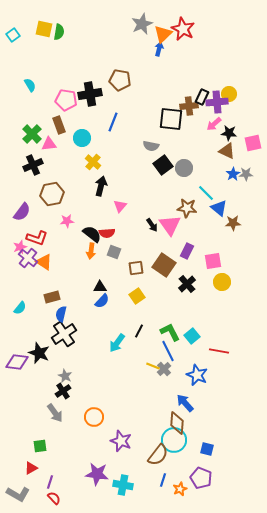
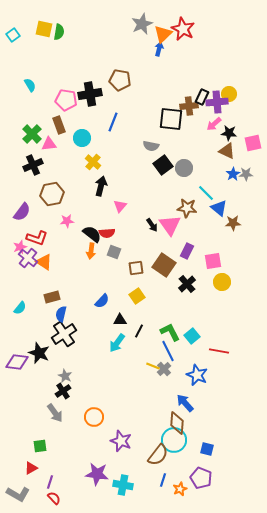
black triangle at (100, 287): moved 20 px right, 33 px down
